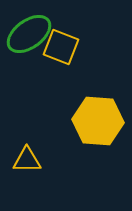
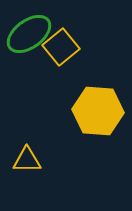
yellow square: rotated 30 degrees clockwise
yellow hexagon: moved 10 px up
